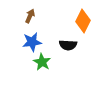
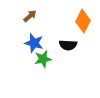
brown arrow: rotated 24 degrees clockwise
blue star: moved 2 px right, 1 px down; rotated 24 degrees clockwise
green star: moved 1 px right, 3 px up; rotated 30 degrees clockwise
